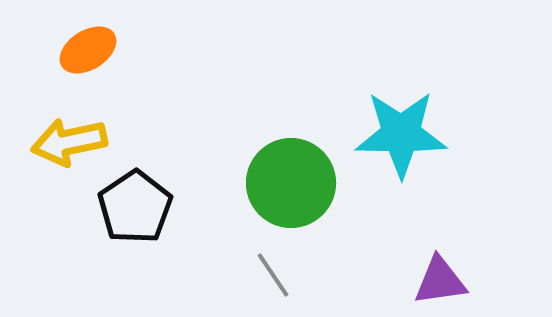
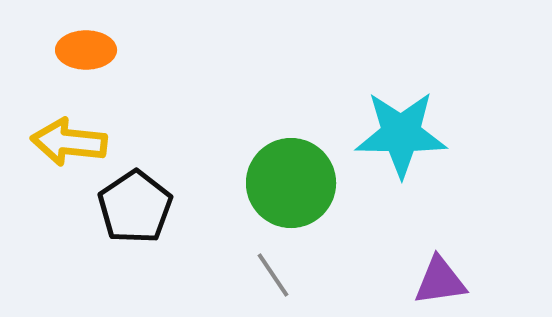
orange ellipse: moved 2 px left; rotated 32 degrees clockwise
yellow arrow: rotated 18 degrees clockwise
